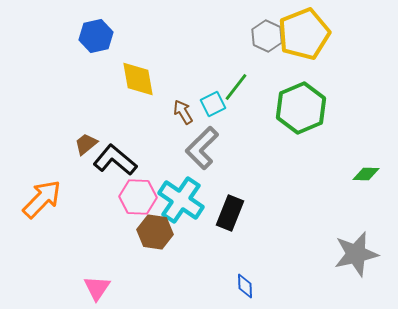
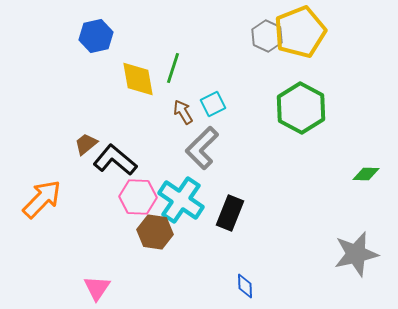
yellow pentagon: moved 4 px left, 2 px up
green line: moved 63 px left, 19 px up; rotated 20 degrees counterclockwise
green hexagon: rotated 9 degrees counterclockwise
